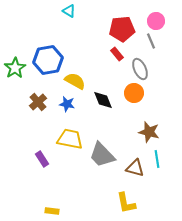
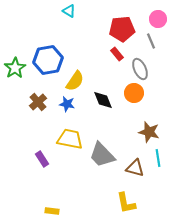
pink circle: moved 2 px right, 2 px up
yellow semicircle: rotated 95 degrees clockwise
cyan line: moved 1 px right, 1 px up
